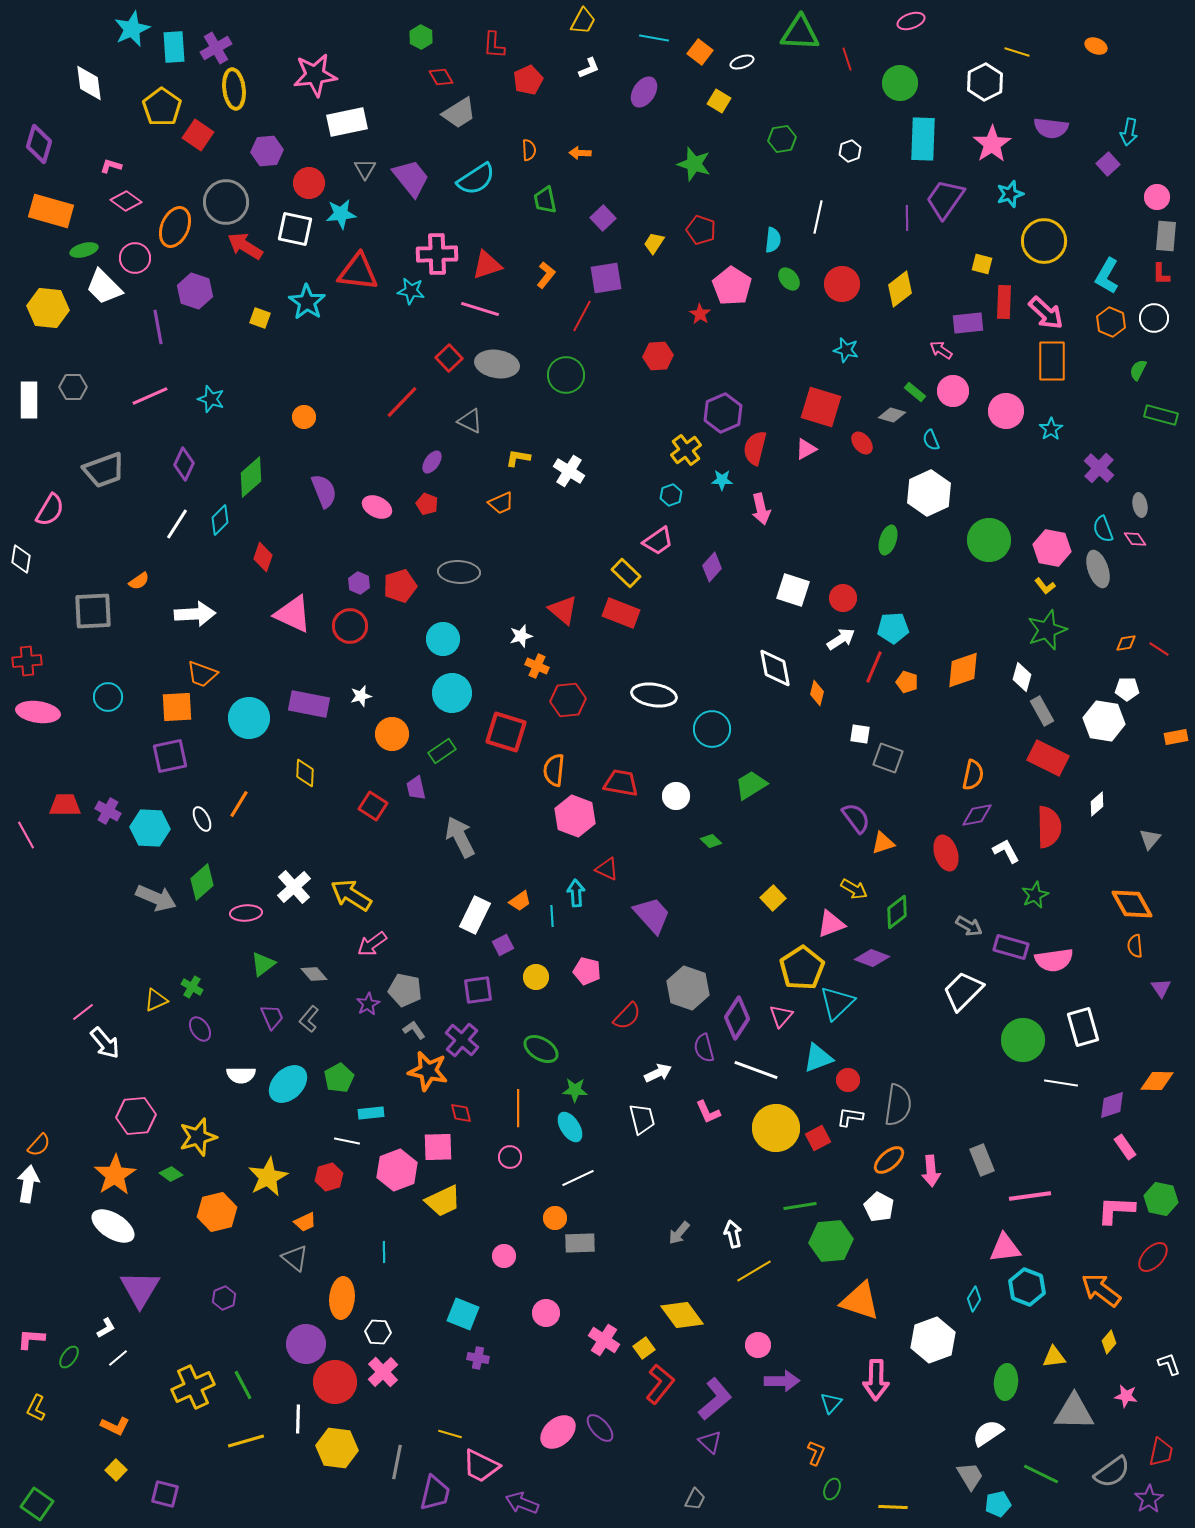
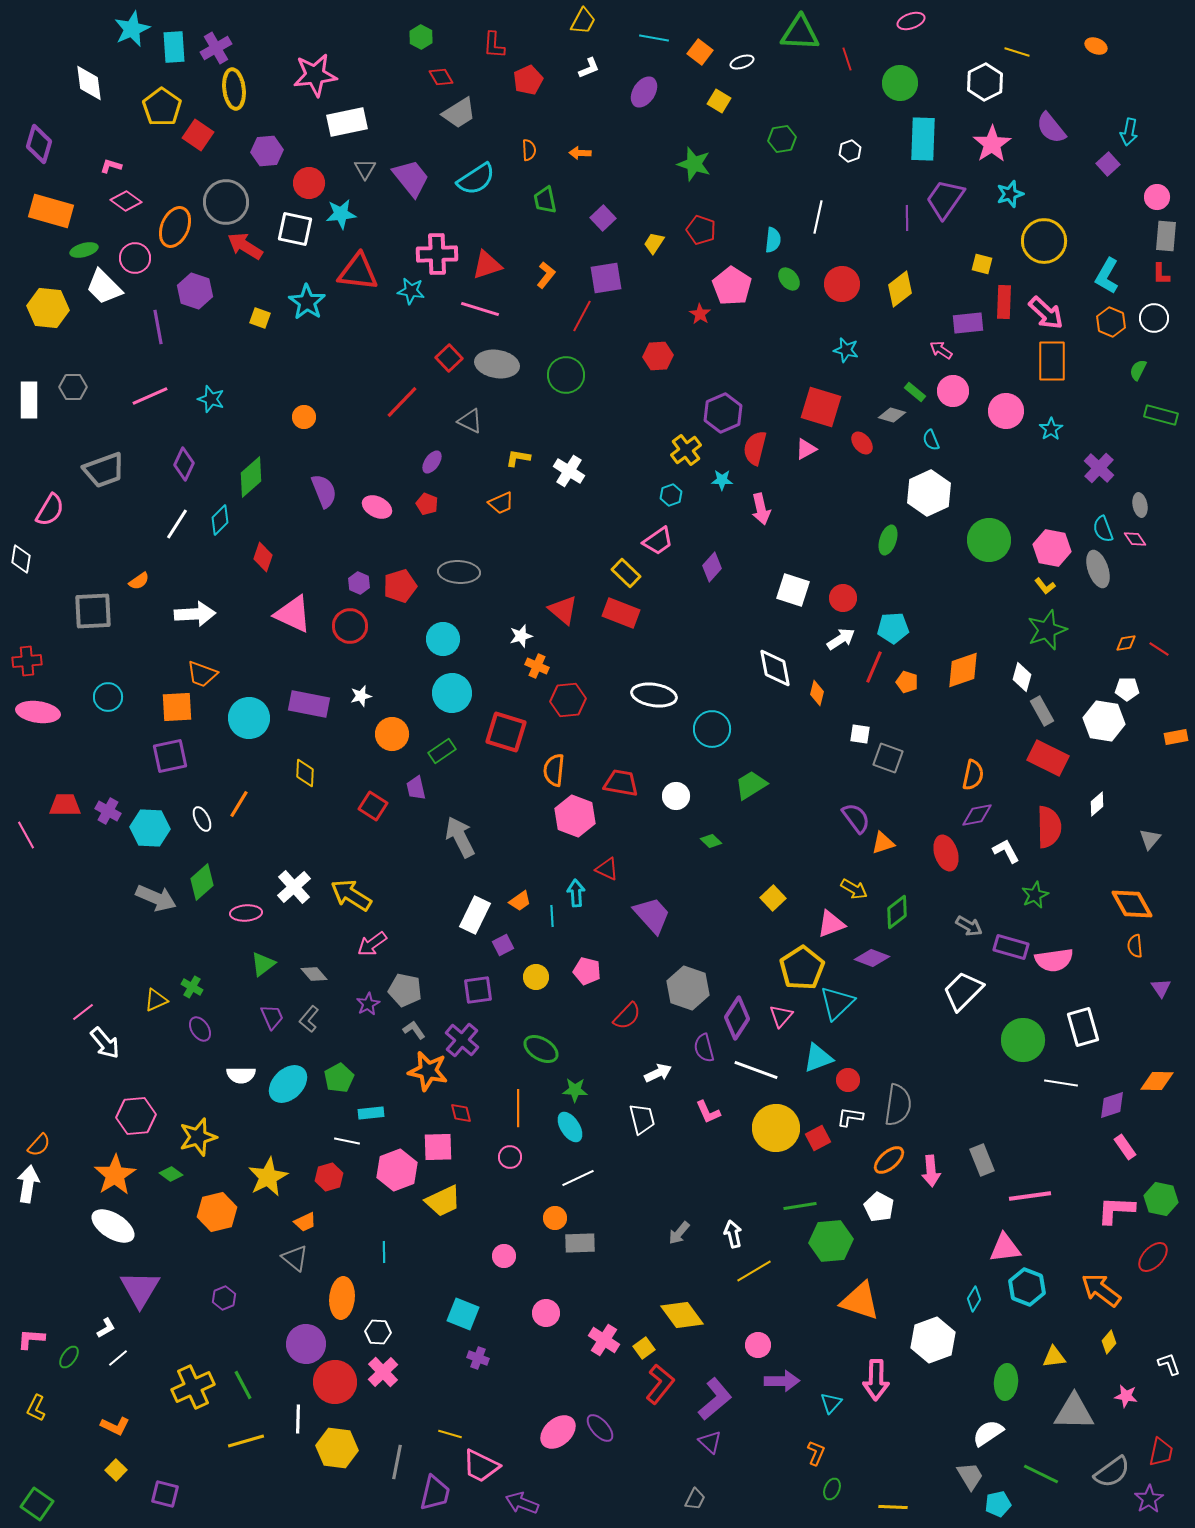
purple semicircle at (1051, 128): rotated 44 degrees clockwise
purple cross at (478, 1358): rotated 10 degrees clockwise
